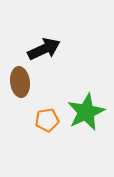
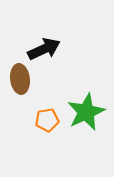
brown ellipse: moved 3 px up
